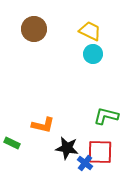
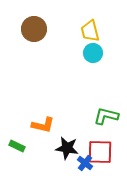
yellow trapezoid: rotated 130 degrees counterclockwise
cyan circle: moved 1 px up
green rectangle: moved 5 px right, 3 px down
